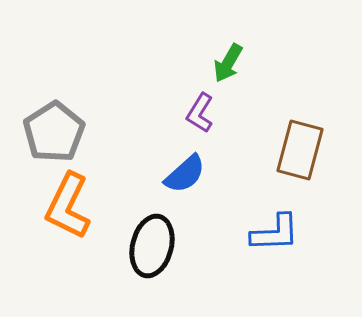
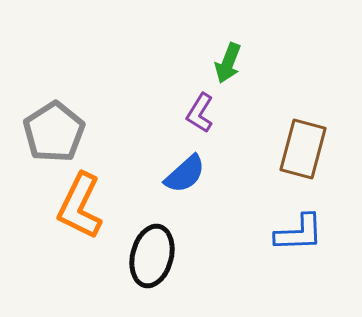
green arrow: rotated 9 degrees counterclockwise
brown rectangle: moved 3 px right, 1 px up
orange L-shape: moved 12 px right
blue L-shape: moved 24 px right
black ellipse: moved 10 px down
